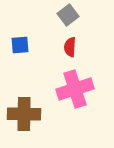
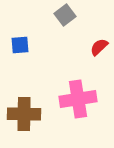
gray square: moved 3 px left
red semicircle: moved 29 px right; rotated 42 degrees clockwise
pink cross: moved 3 px right, 10 px down; rotated 9 degrees clockwise
